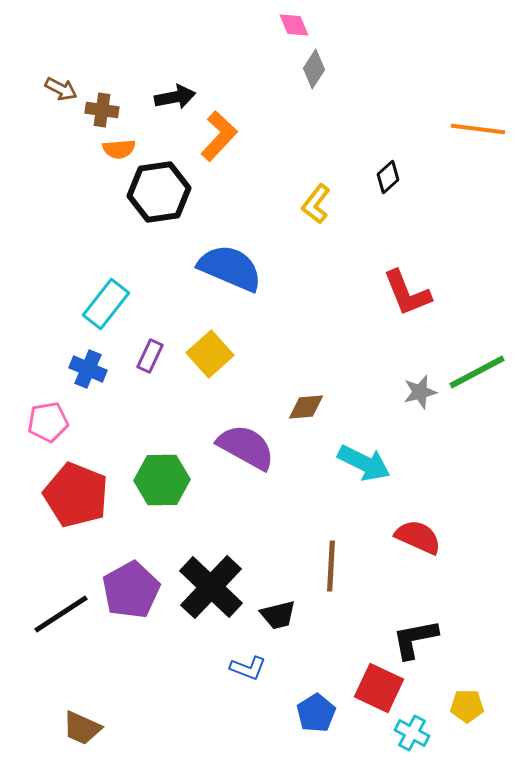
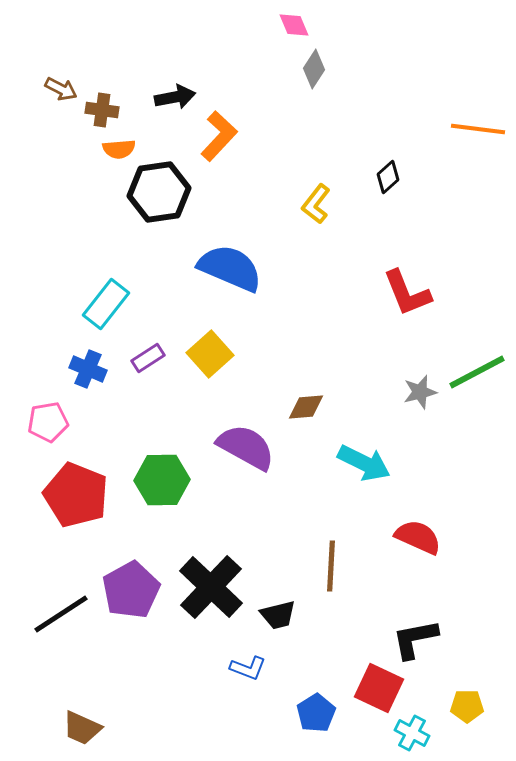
purple rectangle: moved 2 px left, 2 px down; rotated 32 degrees clockwise
